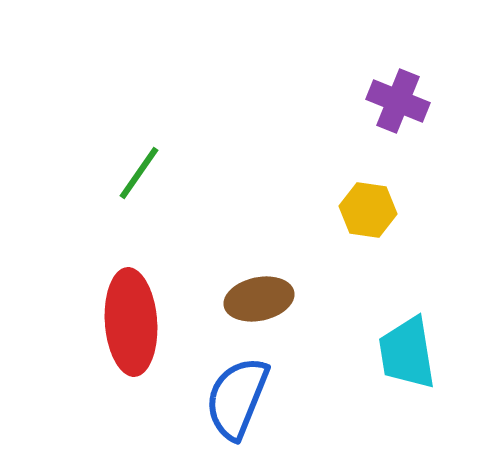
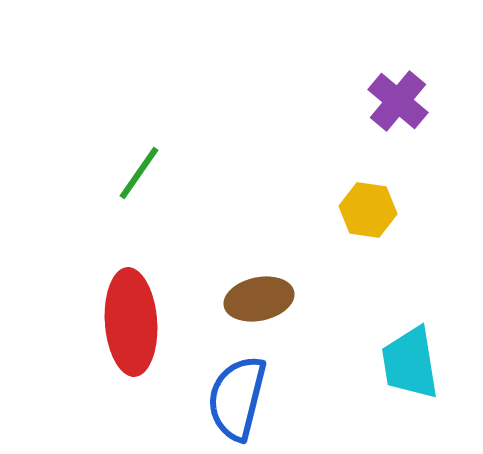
purple cross: rotated 18 degrees clockwise
cyan trapezoid: moved 3 px right, 10 px down
blue semicircle: rotated 8 degrees counterclockwise
